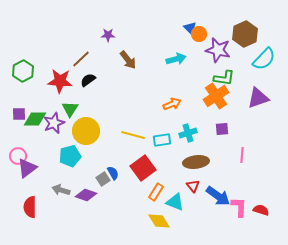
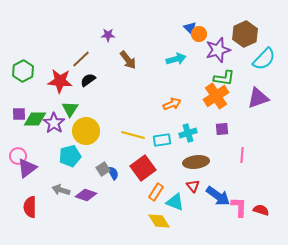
purple star at (218, 50): rotated 30 degrees counterclockwise
purple star at (54, 123): rotated 15 degrees counterclockwise
gray square at (103, 179): moved 10 px up
